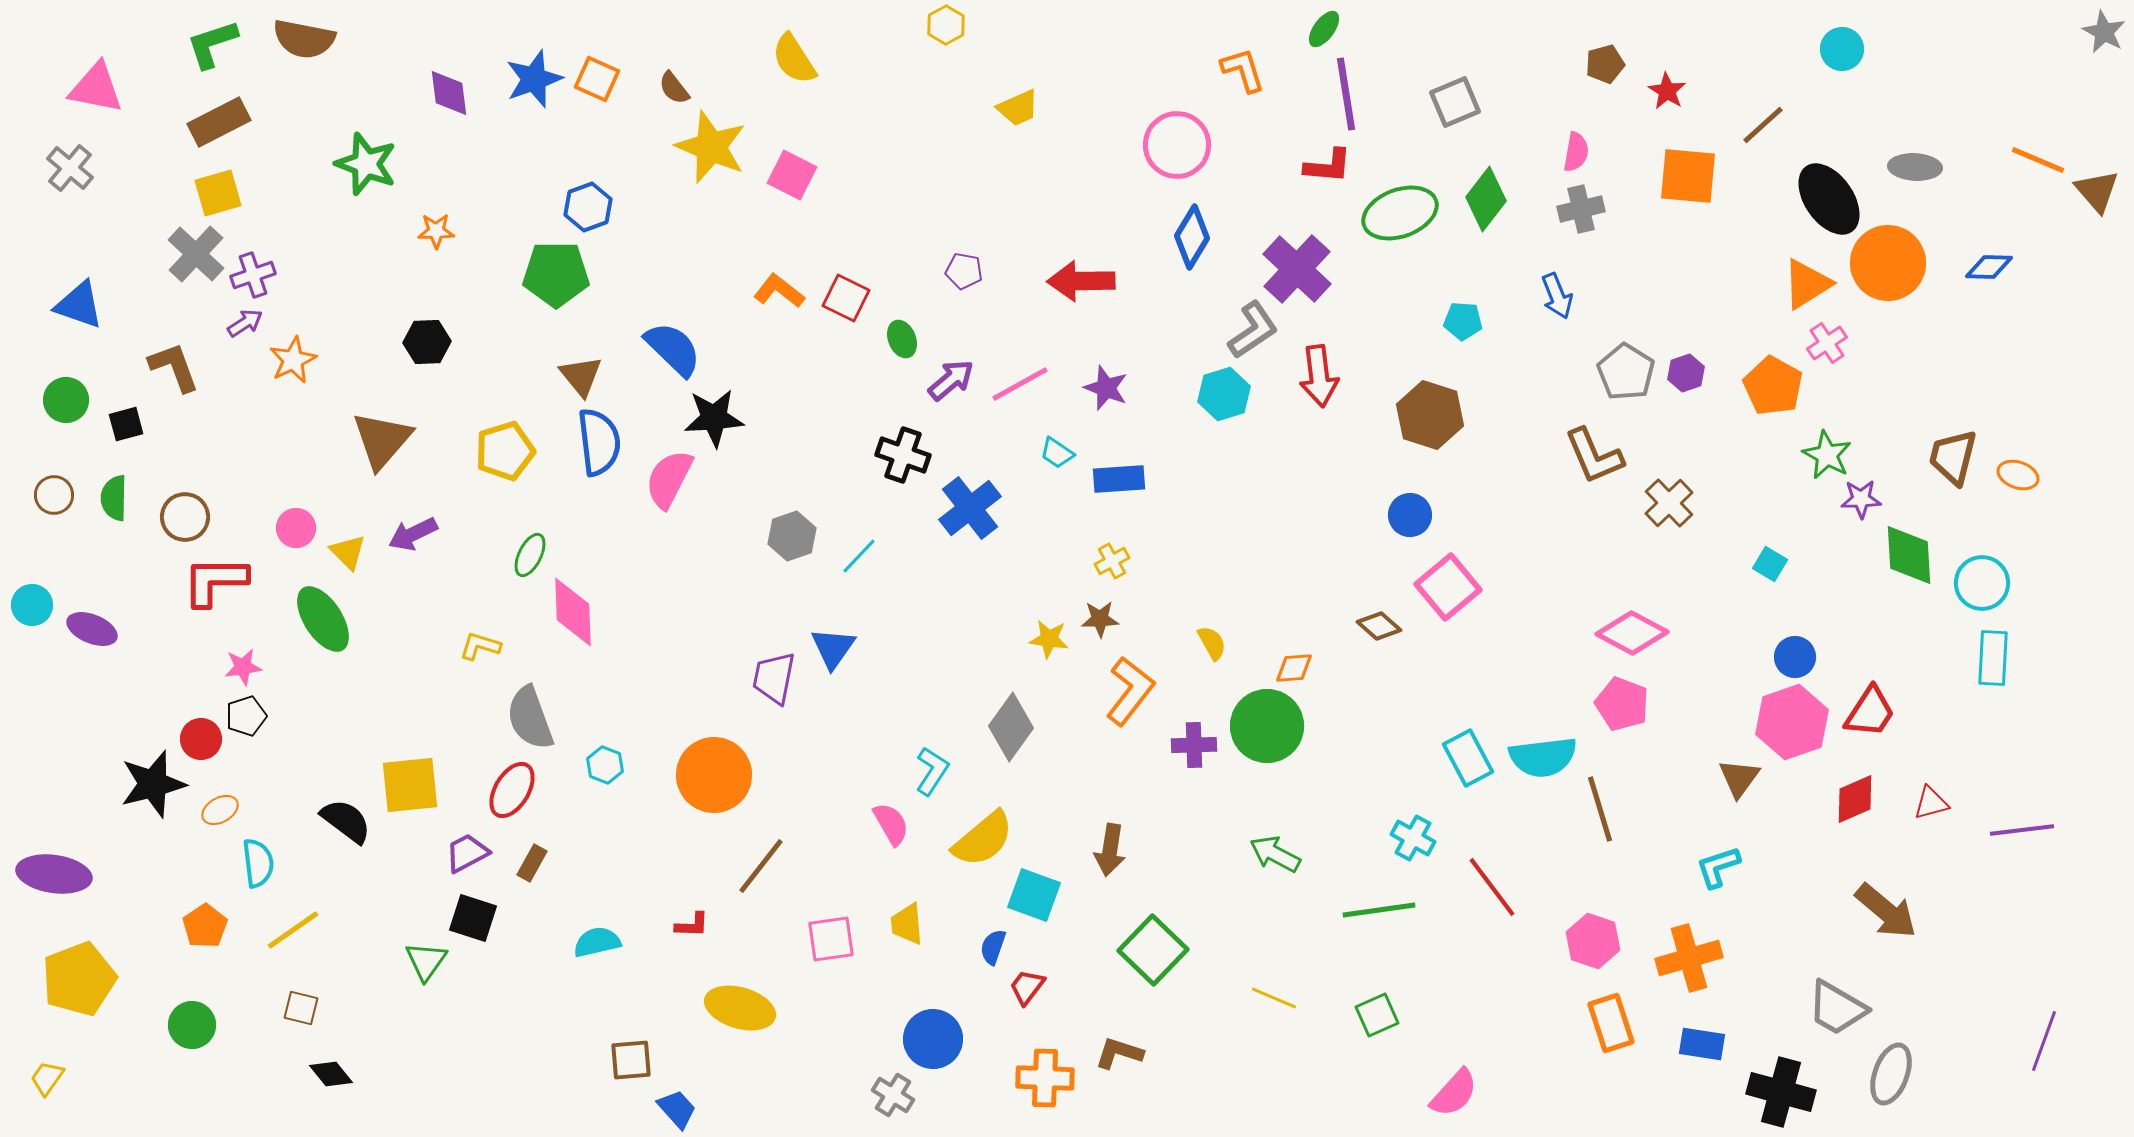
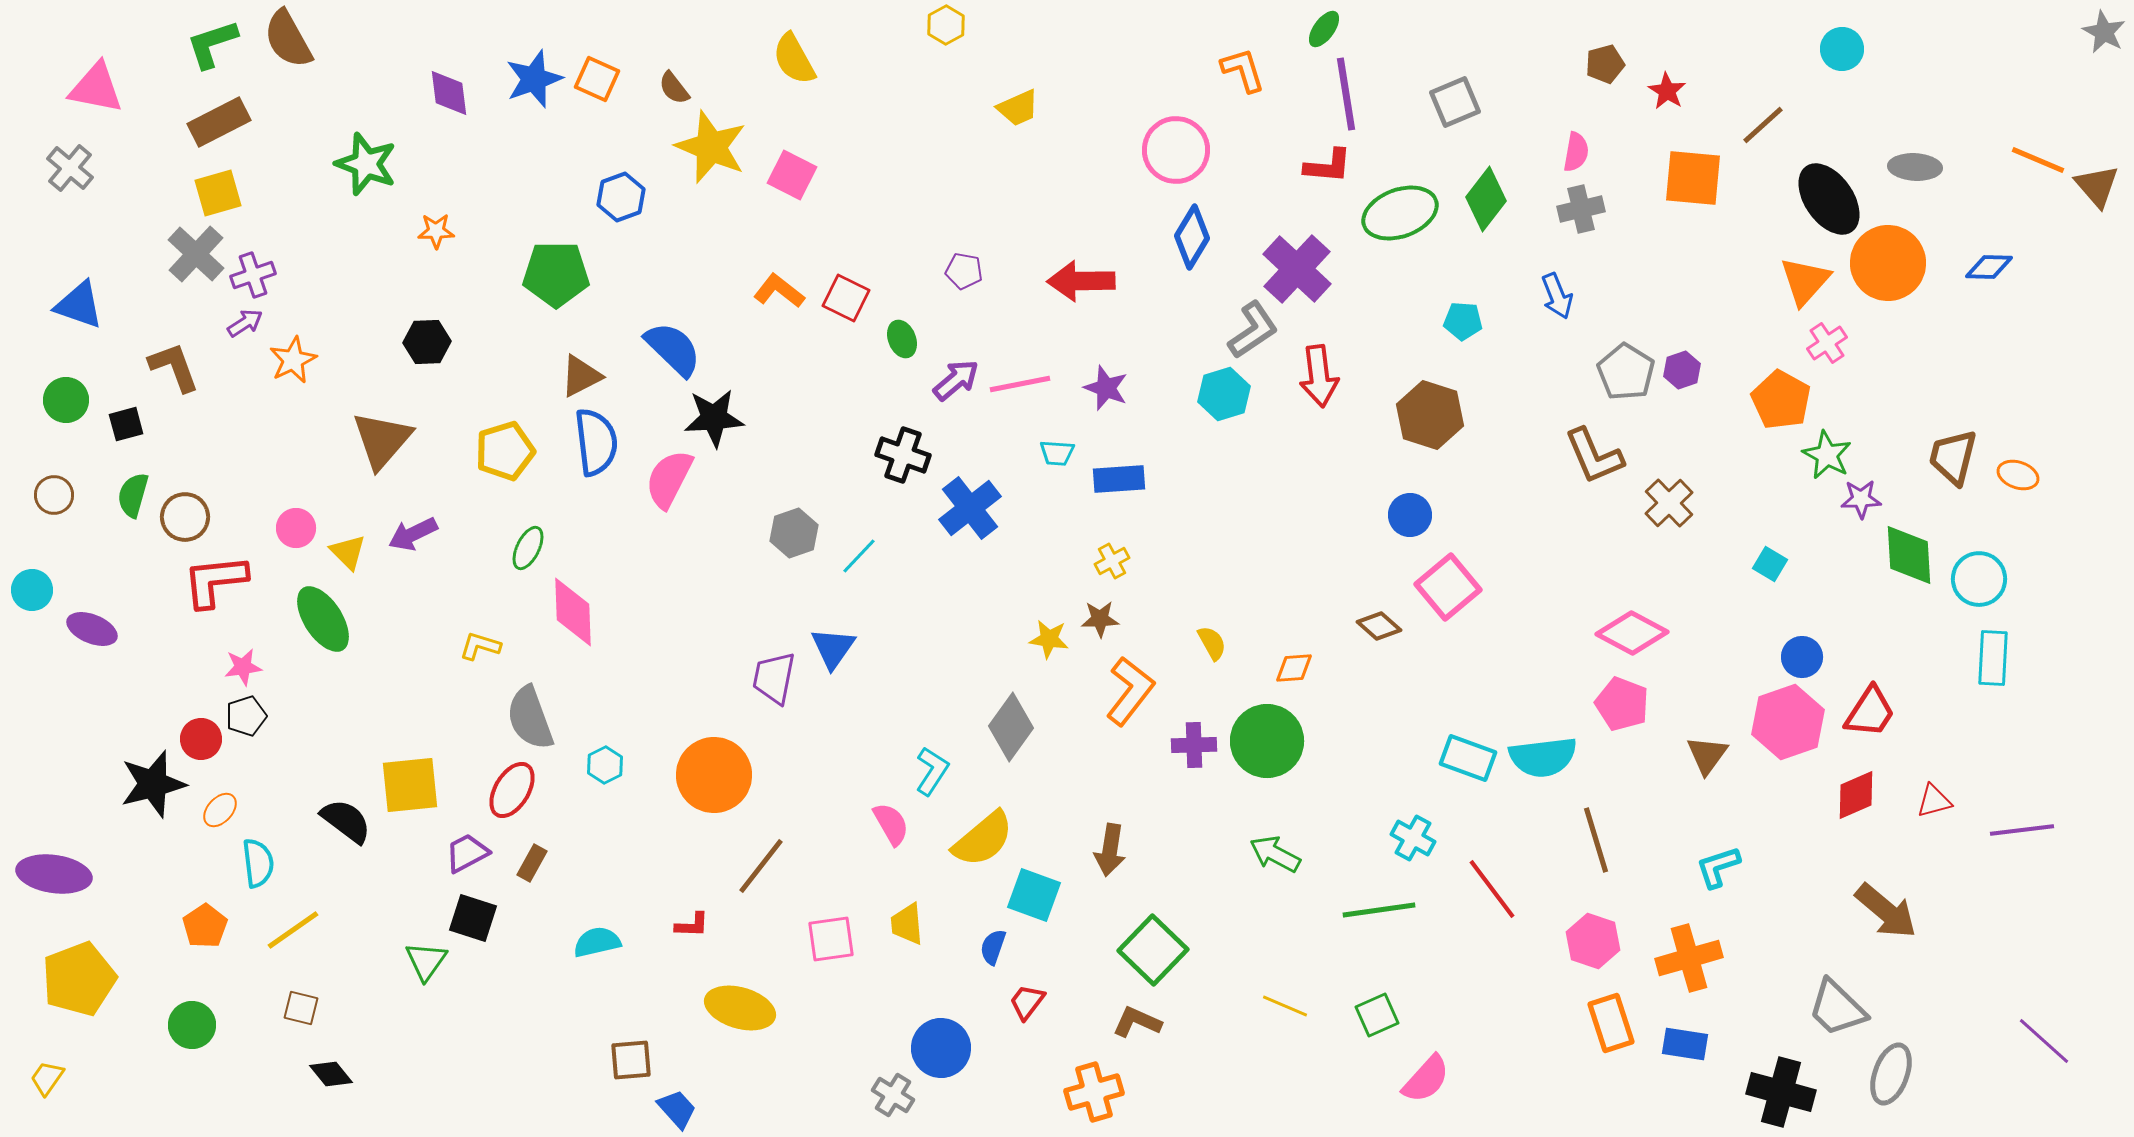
brown semicircle at (304, 39): moved 16 px left; rotated 50 degrees clockwise
yellow semicircle at (794, 59): rotated 4 degrees clockwise
pink circle at (1177, 145): moved 1 px left, 5 px down
orange square at (1688, 176): moved 5 px right, 2 px down
brown triangle at (2097, 191): moved 5 px up
blue hexagon at (588, 207): moved 33 px right, 10 px up
orange triangle at (1807, 284): moved 2 px left, 3 px up; rotated 16 degrees counterclockwise
purple hexagon at (1686, 373): moved 4 px left, 3 px up
brown triangle at (581, 376): rotated 42 degrees clockwise
purple arrow at (951, 380): moved 5 px right
pink line at (1020, 384): rotated 18 degrees clockwise
orange pentagon at (1773, 386): moved 8 px right, 14 px down
blue semicircle at (599, 442): moved 3 px left
cyan trapezoid at (1057, 453): rotated 30 degrees counterclockwise
green semicircle at (114, 498): moved 19 px right, 3 px up; rotated 15 degrees clockwise
gray hexagon at (792, 536): moved 2 px right, 3 px up
green ellipse at (530, 555): moved 2 px left, 7 px up
red L-shape at (215, 581): rotated 6 degrees counterclockwise
cyan circle at (1982, 583): moved 3 px left, 4 px up
cyan circle at (32, 605): moved 15 px up
blue circle at (1795, 657): moved 7 px right
pink hexagon at (1792, 722): moved 4 px left
green circle at (1267, 726): moved 15 px down
cyan rectangle at (1468, 758): rotated 42 degrees counterclockwise
cyan hexagon at (605, 765): rotated 12 degrees clockwise
brown triangle at (1739, 778): moved 32 px left, 23 px up
red diamond at (1855, 799): moved 1 px right, 4 px up
red triangle at (1931, 803): moved 3 px right, 2 px up
brown line at (1600, 809): moved 4 px left, 31 px down
orange ellipse at (220, 810): rotated 18 degrees counterclockwise
red line at (1492, 887): moved 2 px down
red trapezoid at (1027, 987): moved 15 px down
yellow line at (1274, 998): moved 11 px right, 8 px down
gray trapezoid at (1837, 1008): rotated 14 degrees clockwise
blue circle at (933, 1039): moved 8 px right, 9 px down
purple line at (2044, 1041): rotated 68 degrees counterclockwise
blue rectangle at (1702, 1044): moved 17 px left
brown L-shape at (1119, 1053): moved 18 px right, 31 px up; rotated 6 degrees clockwise
orange cross at (1045, 1078): moved 49 px right, 14 px down; rotated 18 degrees counterclockwise
pink semicircle at (1454, 1093): moved 28 px left, 14 px up
